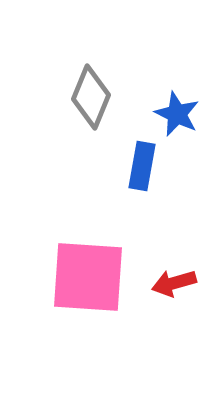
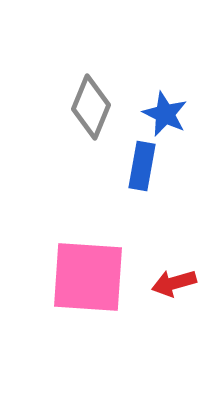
gray diamond: moved 10 px down
blue star: moved 12 px left
